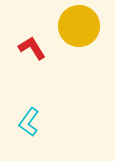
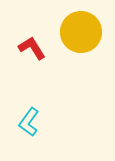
yellow circle: moved 2 px right, 6 px down
